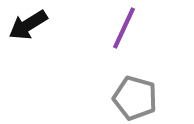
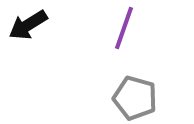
purple line: rotated 6 degrees counterclockwise
